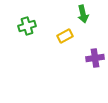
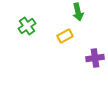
green arrow: moved 5 px left, 2 px up
green cross: rotated 18 degrees counterclockwise
